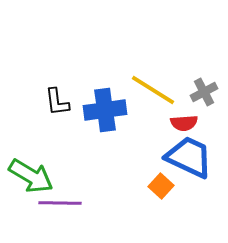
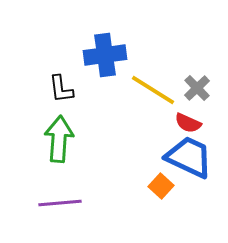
gray cross: moved 7 px left, 4 px up; rotated 16 degrees counterclockwise
black L-shape: moved 4 px right, 13 px up
blue cross: moved 55 px up
red semicircle: moved 4 px right; rotated 28 degrees clockwise
green arrow: moved 28 px right, 37 px up; rotated 117 degrees counterclockwise
purple line: rotated 6 degrees counterclockwise
